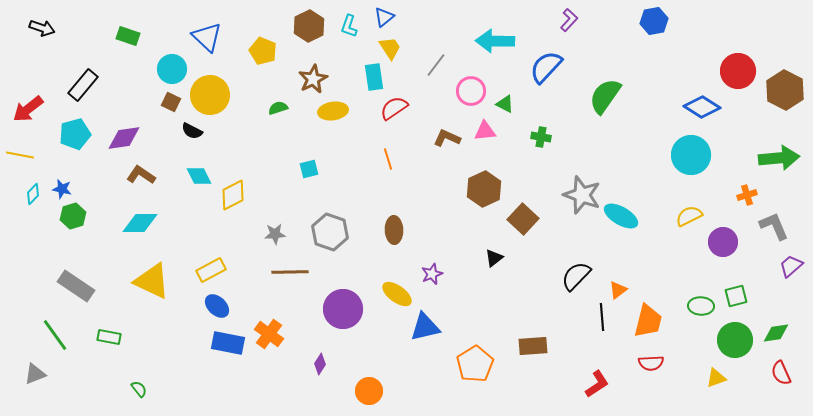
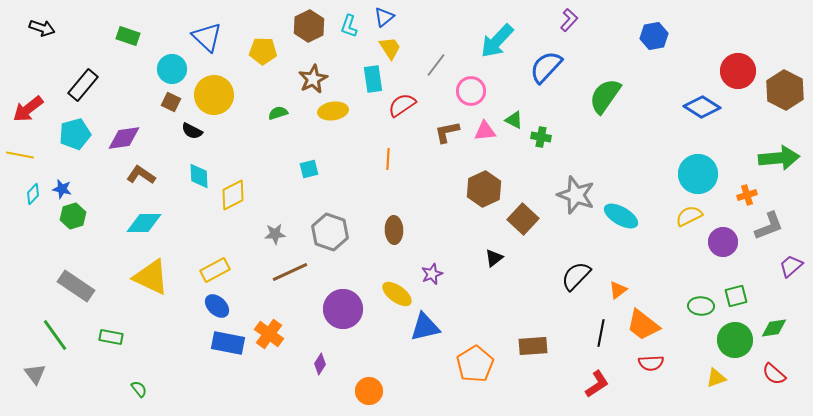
blue hexagon at (654, 21): moved 15 px down
cyan arrow at (495, 41): moved 2 px right; rotated 48 degrees counterclockwise
yellow pentagon at (263, 51): rotated 20 degrees counterclockwise
cyan rectangle at (374, 77): moved 1 px left, 2 px down
yellow circle at (210, 95): moved 4 px right
green triangle at (505, 104): moved 9 px right, 16 px down
green semicircle at (278, 108): moved 5 px down
red semicircle at (394, 108): moved 8 px right, 3 px up
brown L-shape at (447, 138): moved 6 px up; rotated 36 degrees counterclockwise
cyan circle at (691, 155): moved 7 px right, 19 px down
orange line at (388, 159): rotated 20 degrees clockwise
cyan diamond at (199, 176): rotated 24 degrees clockwise
gray star at (582, 195): moved 6 px left
cyan diamond at (140, 223): moved 4 px right
gray L-shape at (774, 226): moved 5 px left; rotated 92 degrees clockwise
yellow rectangle at (211, 270): moved 4 px right
brown line at (290, 272): rotated 24 degrees counterclockwise
yellow triangle at (152, 281): moved 1 px left, 4 px up
black line at (602, 317): moved 1 px left, 16 px down; rotated 16 degrees clockwise
orange trapezoid at (648, 321): moved 5 px left, 4 px down; rotated 114 degrees clockwise
green diamond at (776, 333): moved 2 px left, 5 px up
green rectangle at (109, 337): moved 2 px right
red semicircle at (781, 373): moved 7 px left, 1 px down; rotated 25 degrees counterclockwise
gray triangle at (35, 374): rotated 45 degrees counterclockwise
